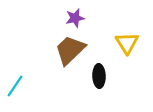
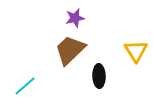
yellow triangle: moved 9 px right, 8 px down
cyan line: moved 10 px right; rotated 15 degrees clockwise
